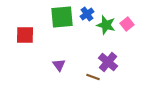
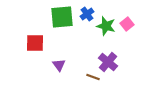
green star: moved 1 px down
red square: moved 10 px right, 8 px down
